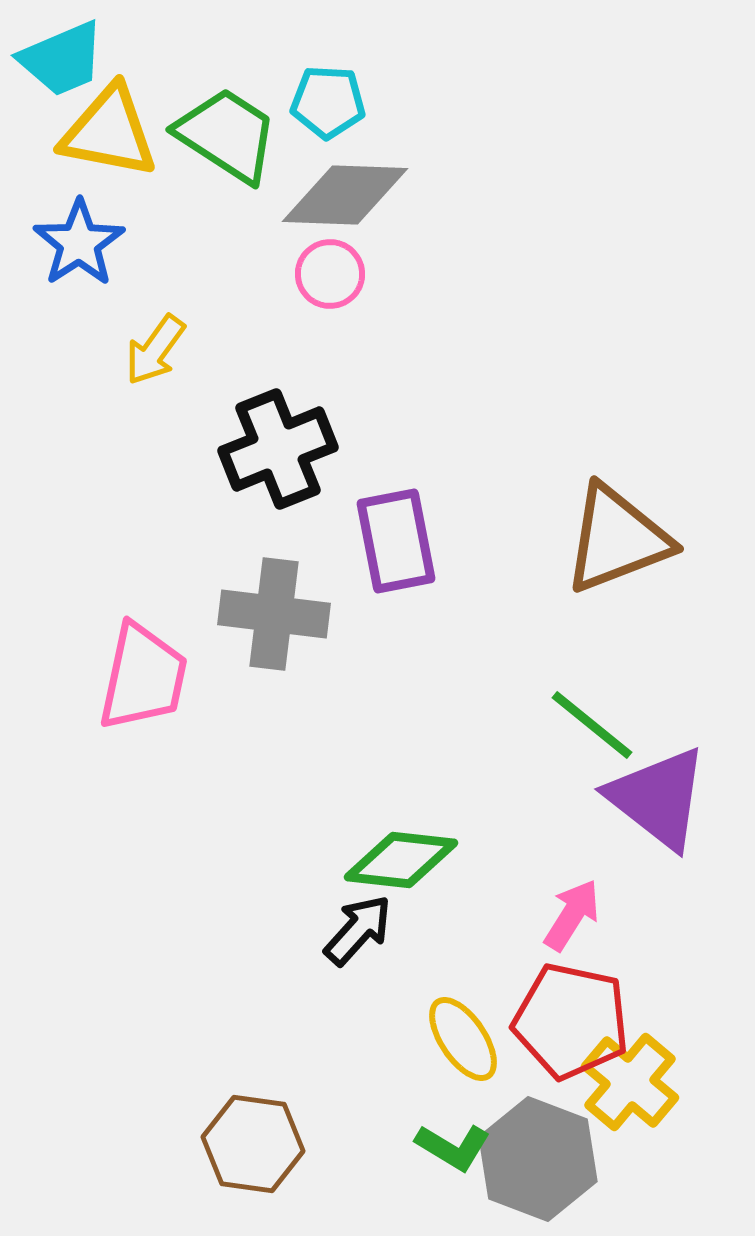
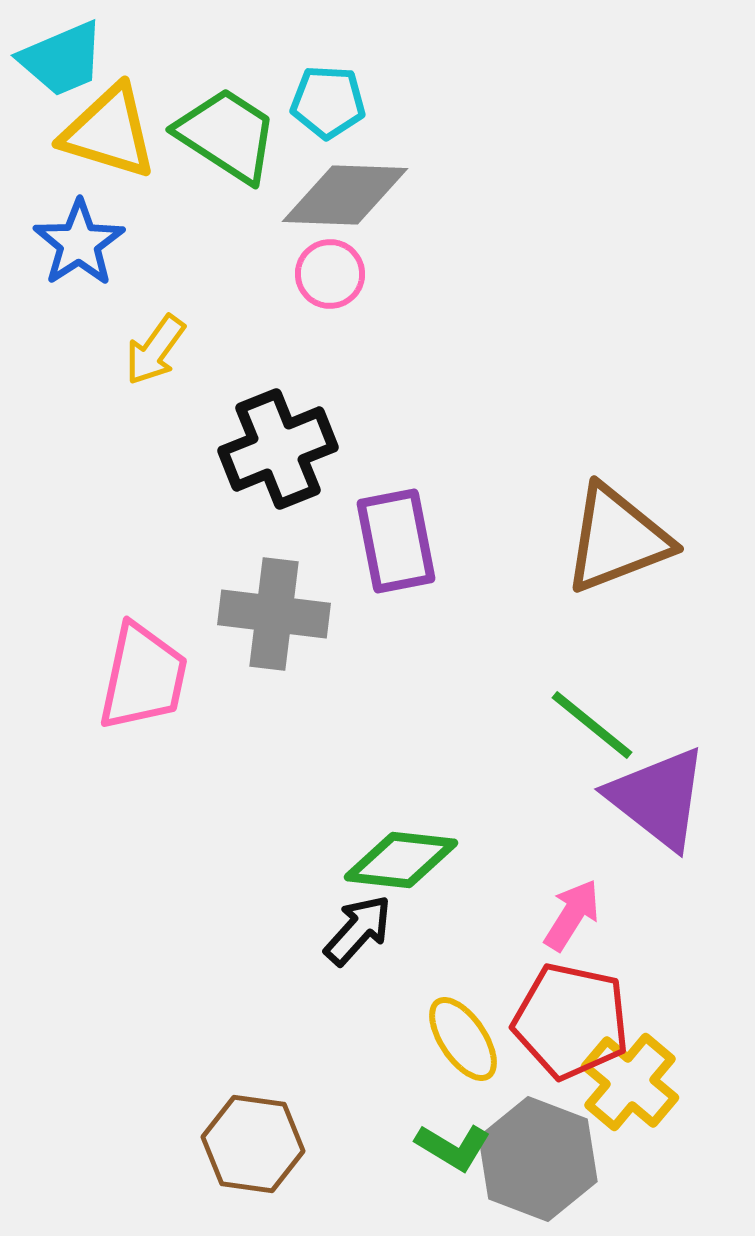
yellow triangle: rotated 6 degrees clockwise
